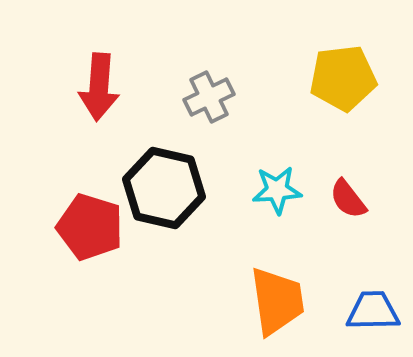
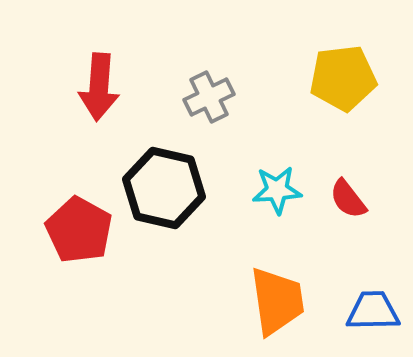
red pentagon: moved 11 px left, 3 px down; rotated 12 degrees clockwise
